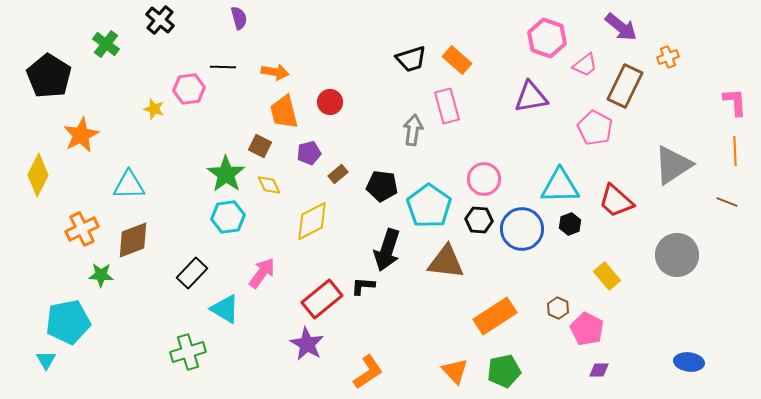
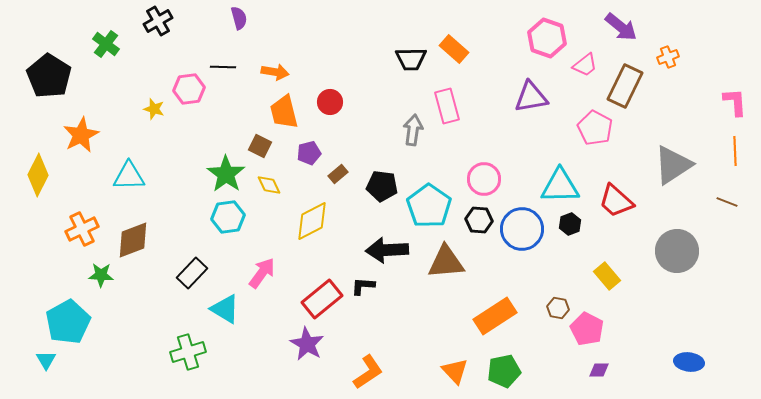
black cross at (160, 20): moved 2 px left, 1 px down; rotated 20 degrees clockwise
black trapezoid at (411, 59): rotated 16 degrees clockwise
orange rectangle at (457, 60): moved 3 px left, 11 px up
cyan triangle at (129, 185): moved 9 px up
black arrow at (387, 250): rotated 69 degrees clockwise
gray circle at (677, 255): moved 4 px up
brown triangle at (446, 262): rotated 12 degrees counterclockwise
brown hexagon at (558, 308): rotated 15 degrees counterclockwise
cyan pentagon at (68, 322): rotated 18 degrees counterclockwise
